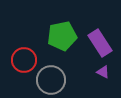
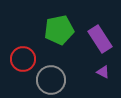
green pentagon: moved 3 px left, 6 px up
purple rectangle: moved 4 px up
red circle: moved 1 px left, 1 px up
